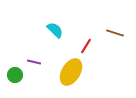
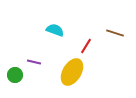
cyan semicircle: rotated 24 degrees counterclockwise
yellow ellipse: moved 1 px right
